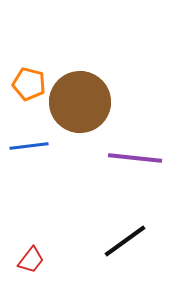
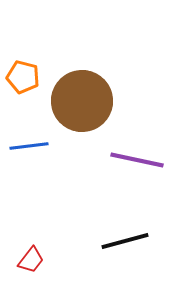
orange pentagon: moved 6 px left, 7 px up
brown circle: moved 2 px right, 1 px up
purple line: moved 2 px right, 2 px down; rotated 6 degrees clockwise
black line: rotated 21 degrees clockwise
